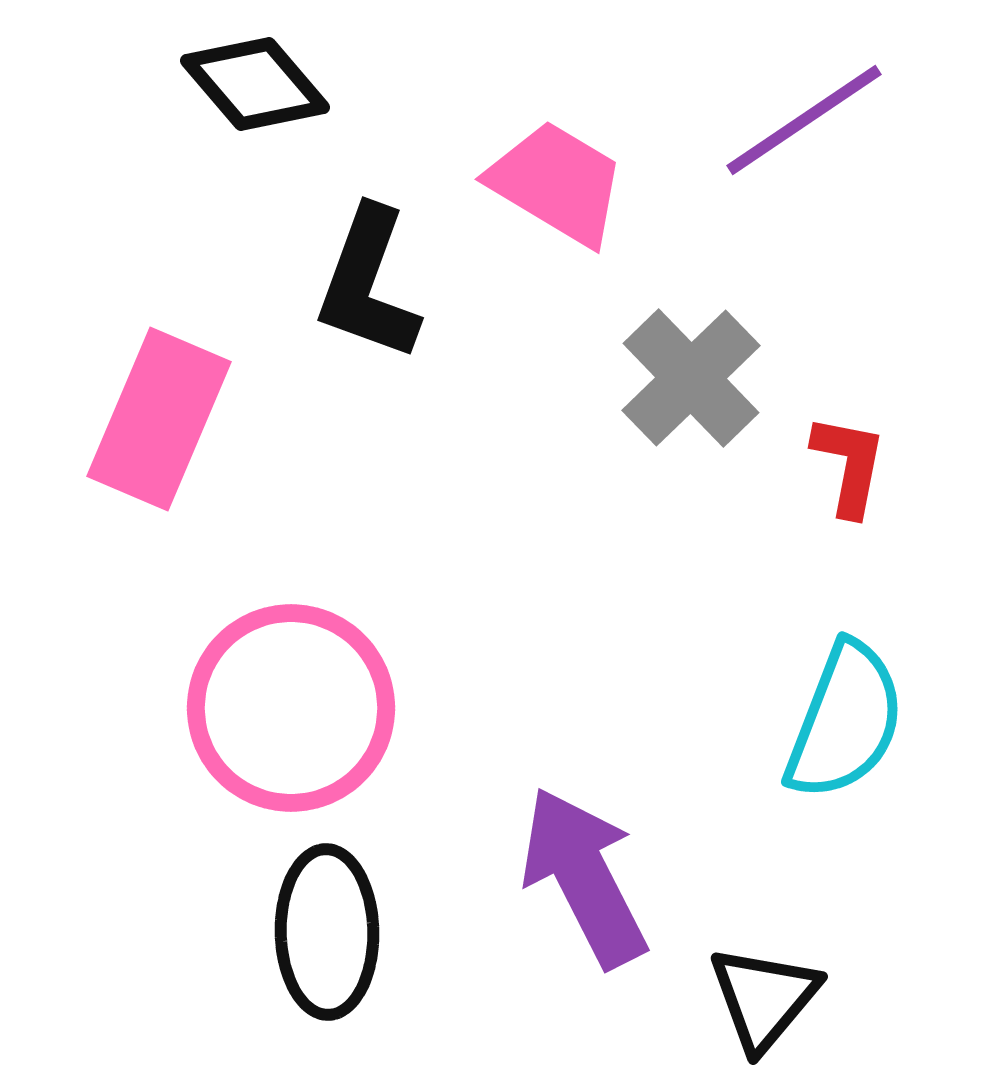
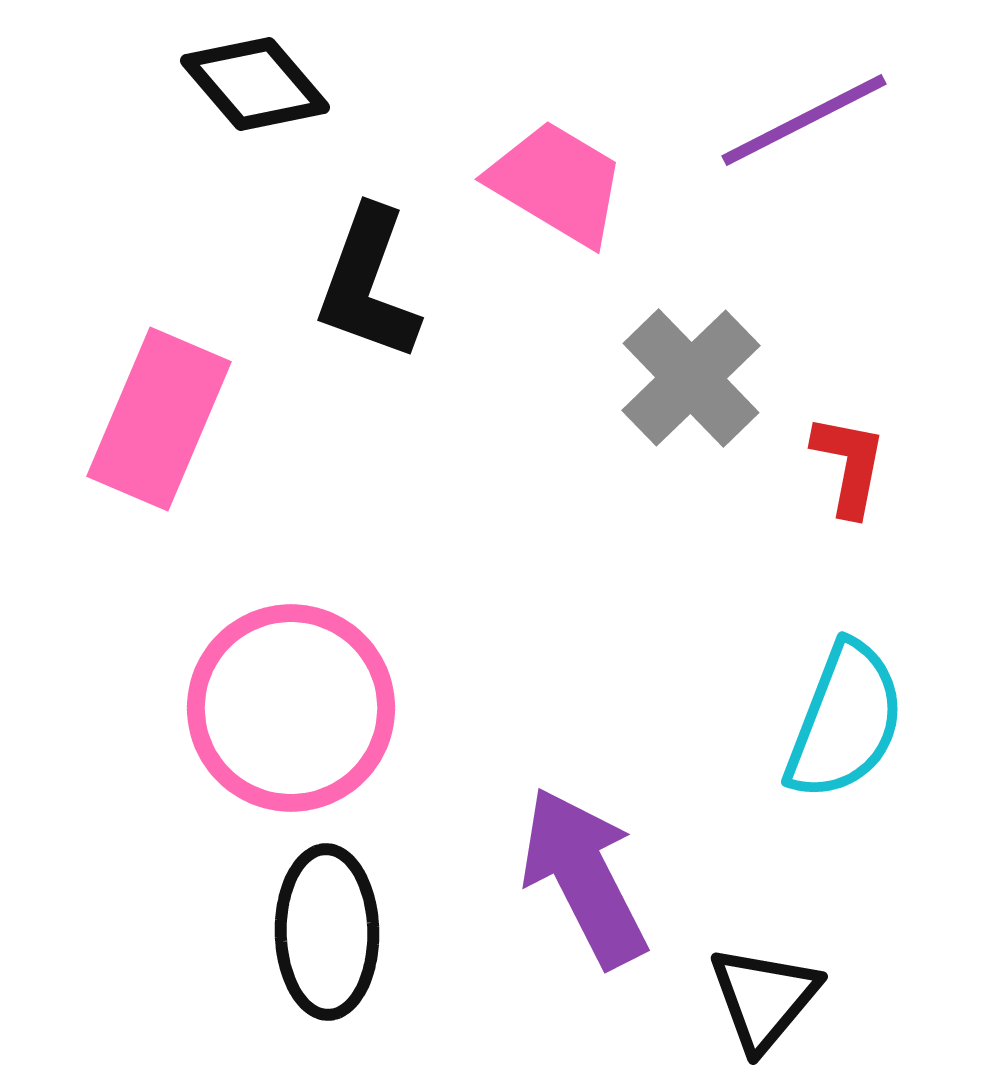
purple line: rotated 7 degrees clockwise
